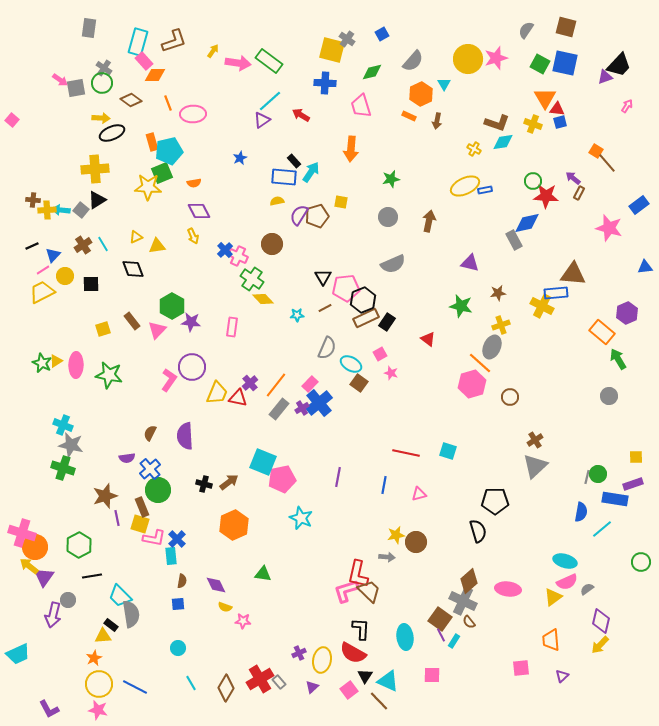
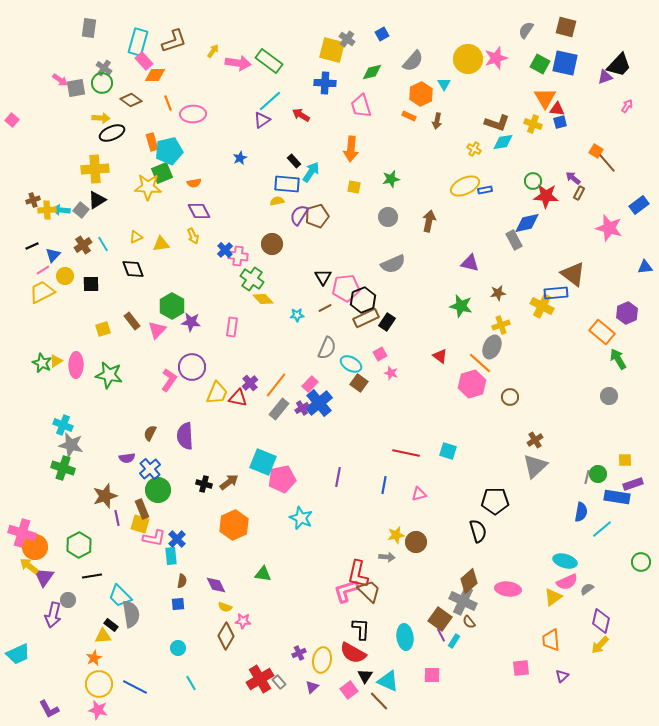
blue rectangle at (284, 177): moved 3 px right, 7 px down
brown cross at (33, 200): rotated 24 degrees counterclockwise
yellow square at (341, 202): moved 13 px right, 15 px up
yellow triangle at (157, 246): moved 4 px right, 2 px up
pink cross at (238, 256): rotated 18 degrees counterclockwise
brown triangle at (573, 274): rotated 32 degrees clockwise
red triangle at (428, 339): moved 12 px right, 17 px down
yellow square at (636, 457): moved 11 px left, 3 px down
blue rectangle at (615, 499): moved 2 px right, 2 px up
brown rectangle at (142, 507): moved 2 px down
brown diamond at (226, 688): moved 52 px up
